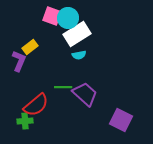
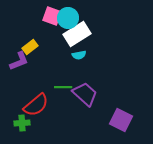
purple L-shape: rotated 45 degrees clockwise
green cross: moved 3 px left, 2 px down
